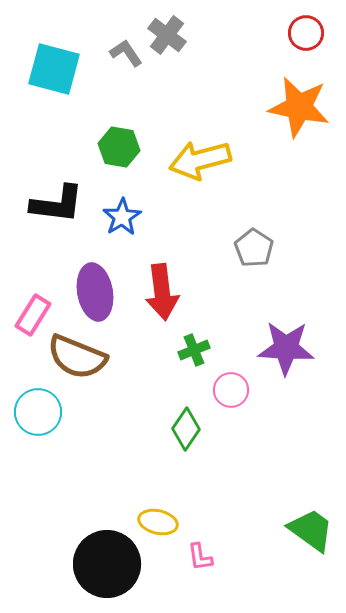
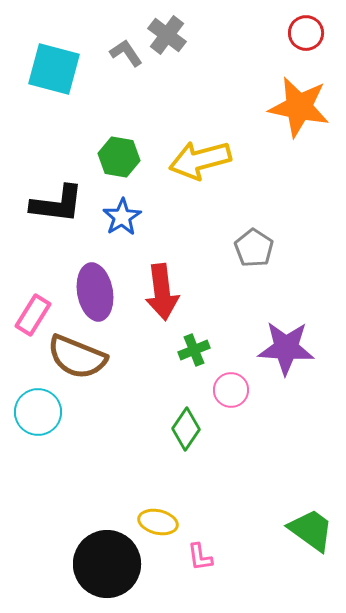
green hexagon: moved 10 px down
